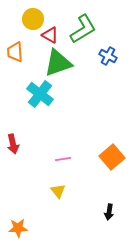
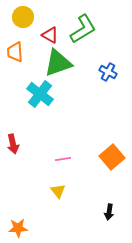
yellow circle: moved 10 px left, 2 px up
blue cross: moved 16 px down
